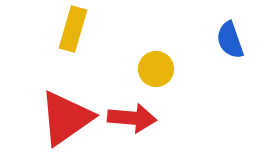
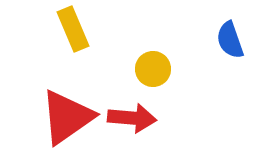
yellow rectangle: rotated 39 degrees counterclockwise
yellow circle: moved 3 px left
red triangle: moved 1 px right, 1 px up
